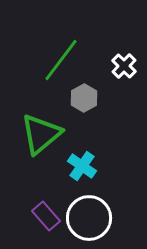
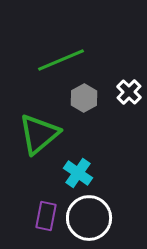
green line: rotated 30 degrees clockwise
white cross: moved 5 px right, 26 px down
green triangle: moved 2 px left
cyan cross: moved 4 px left, 7 px down
purple rectangle: rotated 52 degrees clockwise
